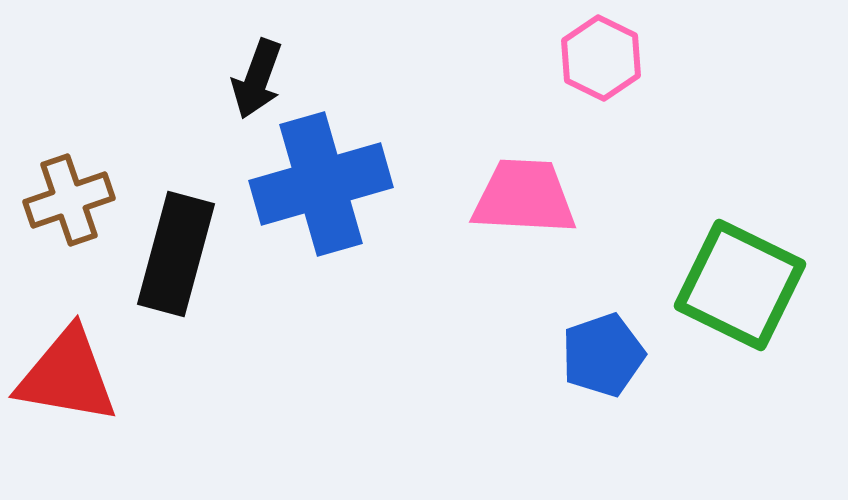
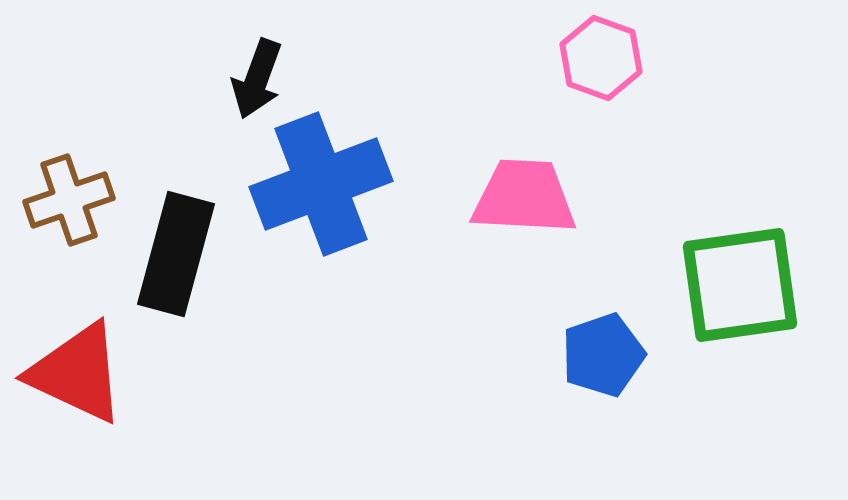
pink hexagon: rotated 6 degrees counterclockwise
blue cross: rotated 5 degrees counterclockwise
green square: rotated 34 degrees counterclockwise
red triangle: moved 10 px right, 3 px up; rotated 15 degrees clockwise
